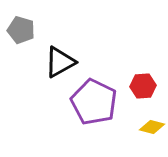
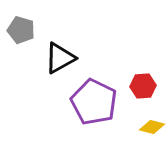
black triangle: moved 4 px up
